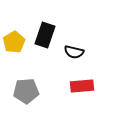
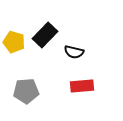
black rectangle: rotated 25 degrees clockwise
yellow pentagon: rotated 25 degrees counterclockwise
